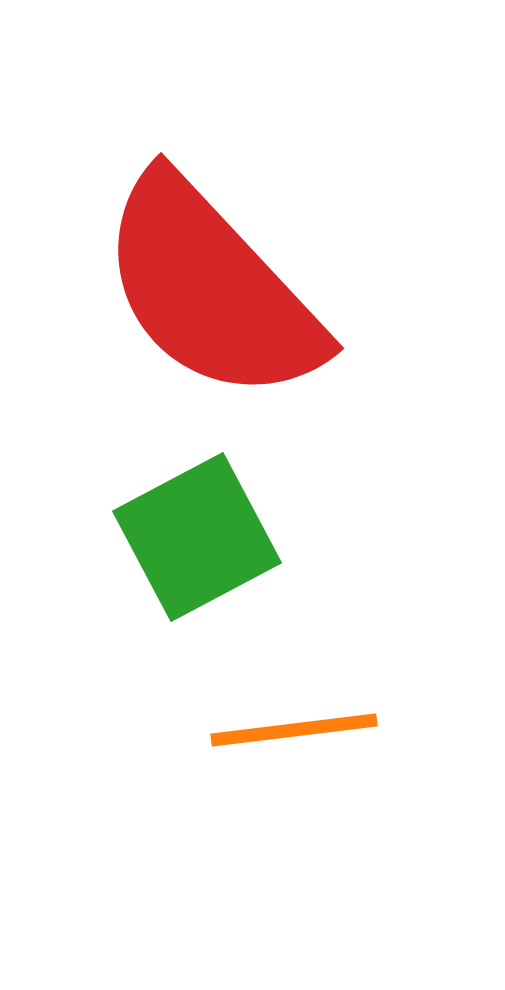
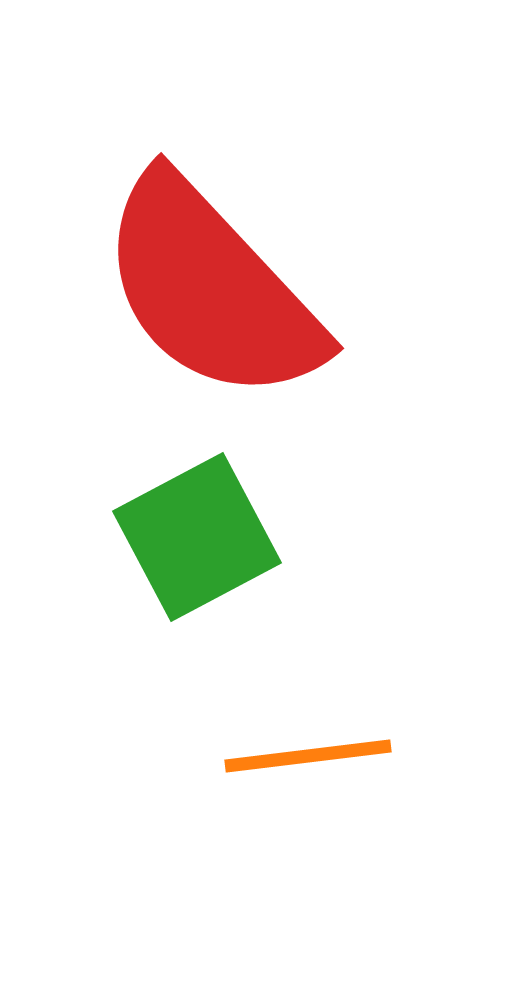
orange line: moved 14 px right, 26 px down
